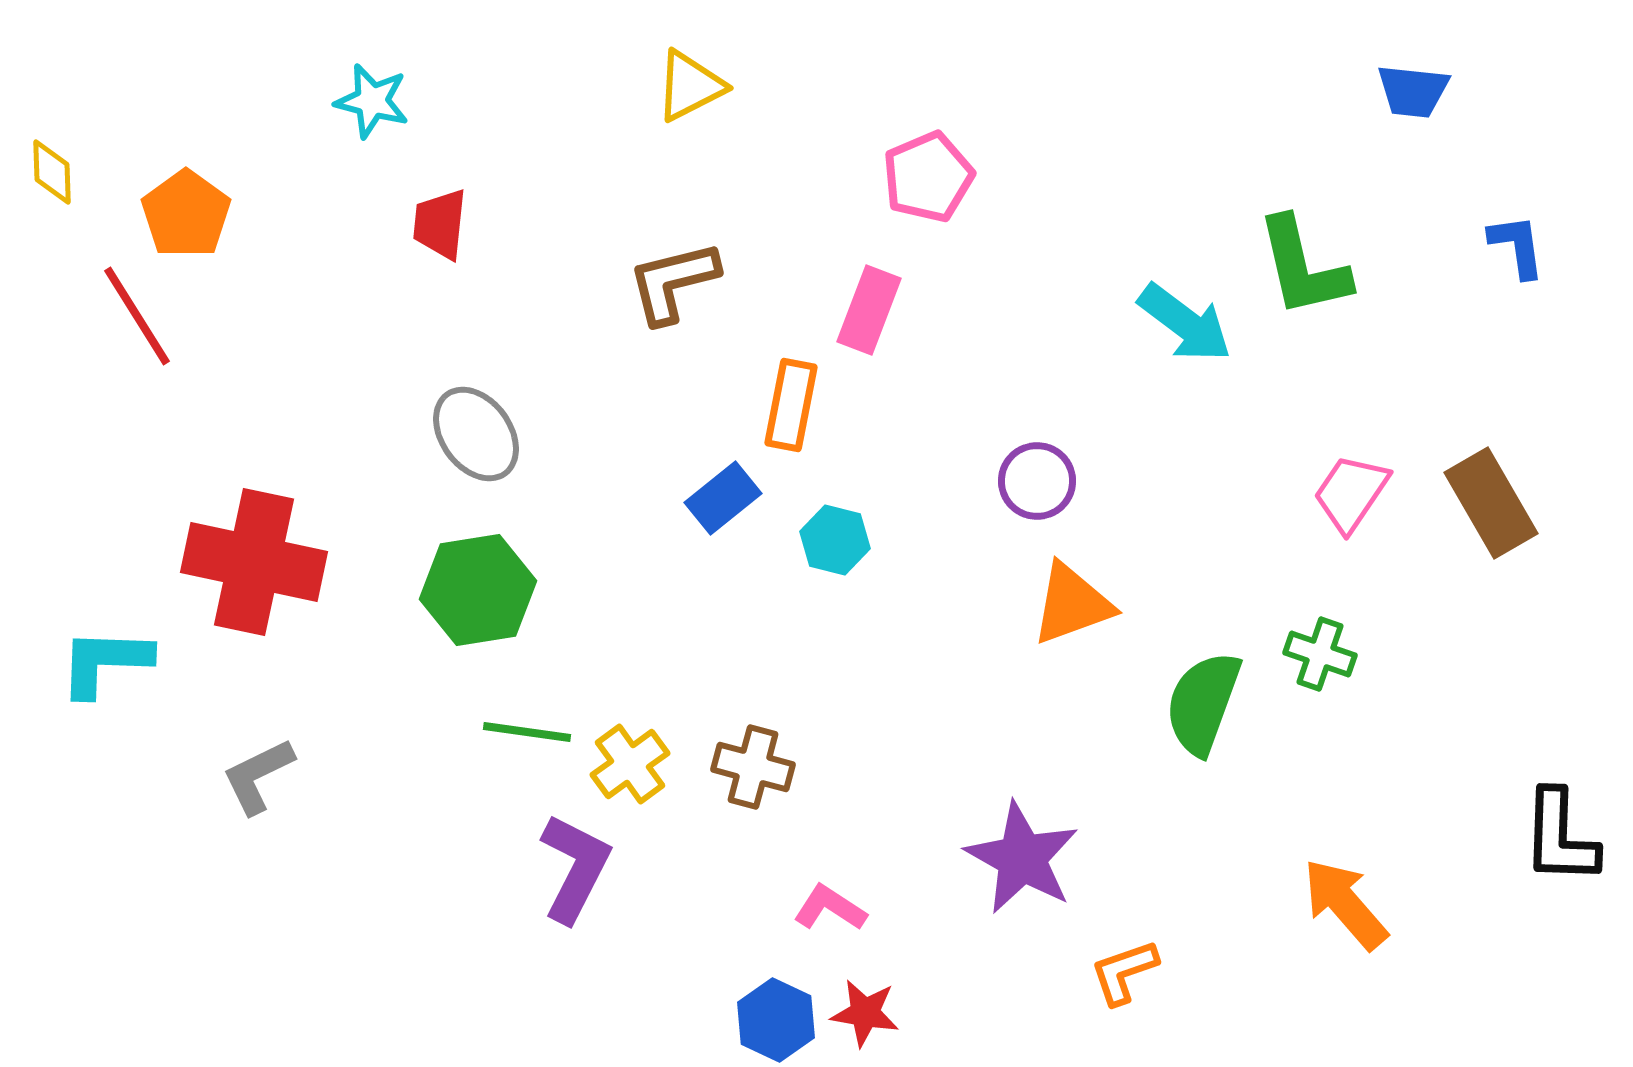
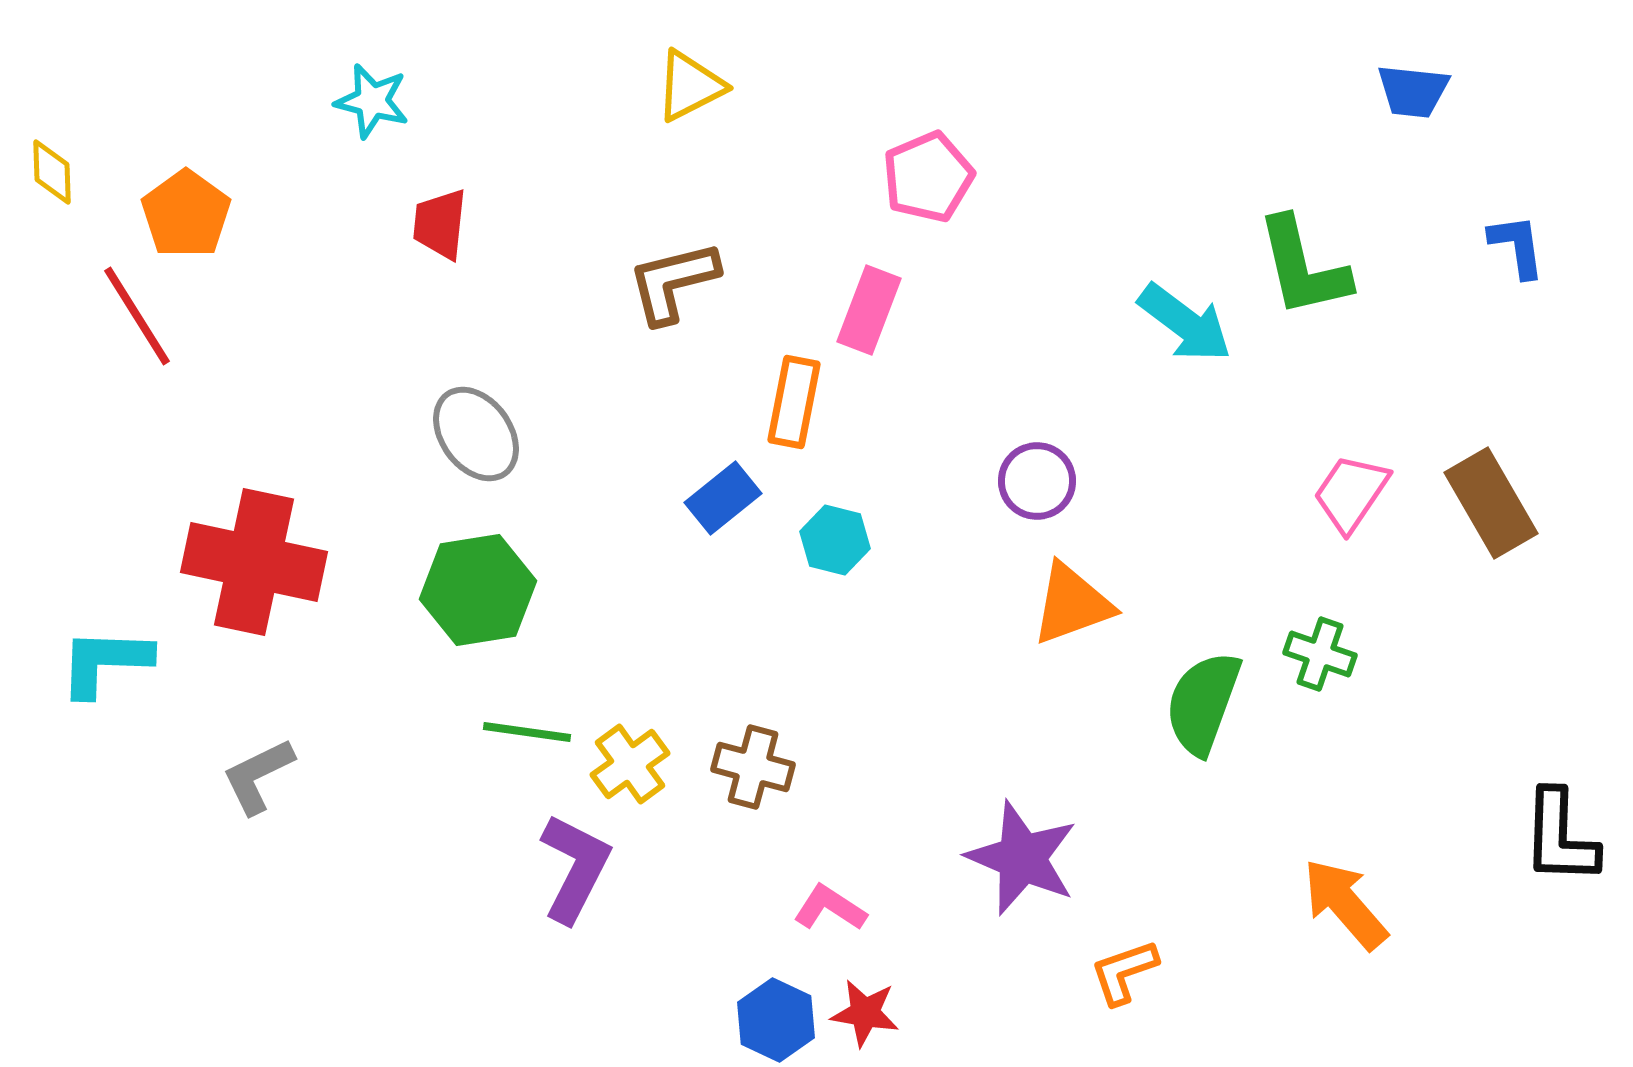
orange rectangle: moved 3 px right, 3 px up
purple star: rotated 6 degrees counterclockwise
